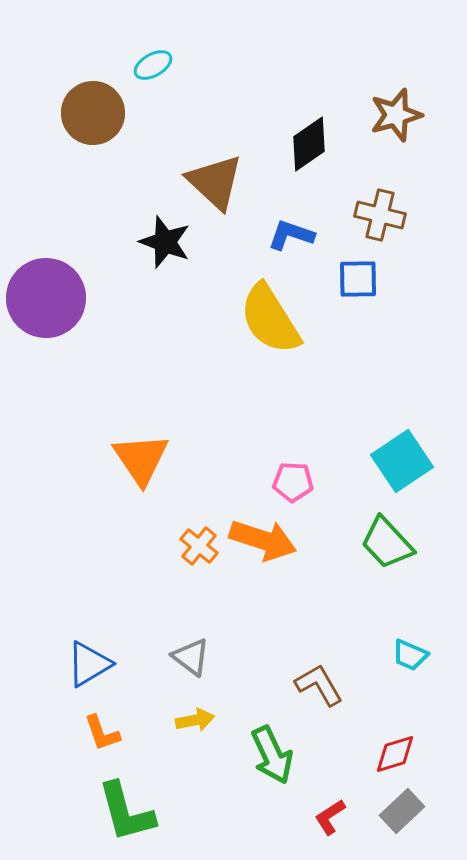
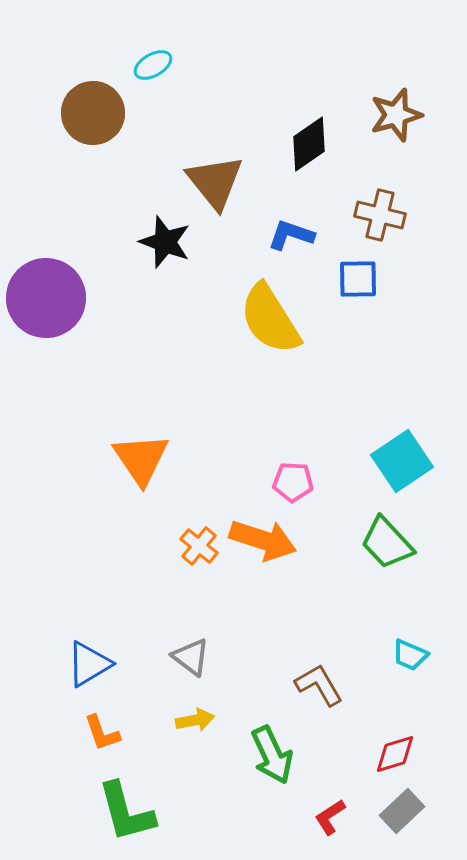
brown triangle: rotated 8 degrees clockwise
